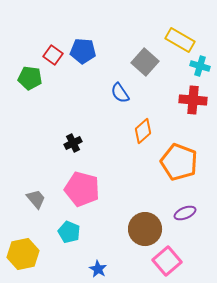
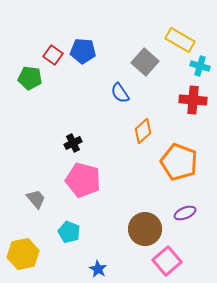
pink pentagon: moved 1 px right, 9 px up
